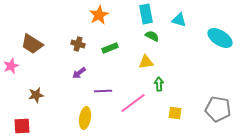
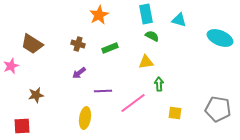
cyan ellipse: rotated 10 degrees counterclockwise
